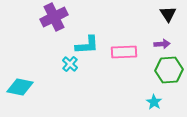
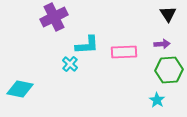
cyan diamond: moved 2 px down
cyan star: moved 3 px right, 2 px up
